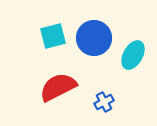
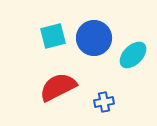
cyan ellipse: rotated 16 degrees clockwise
blue cross: rotated 18 degrees clockwise
